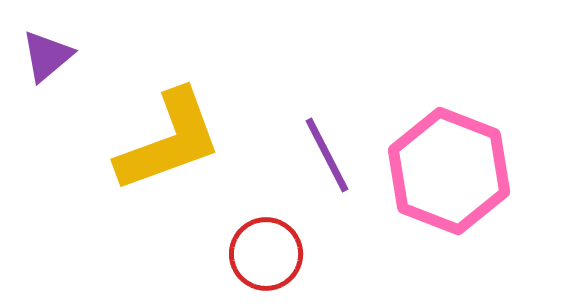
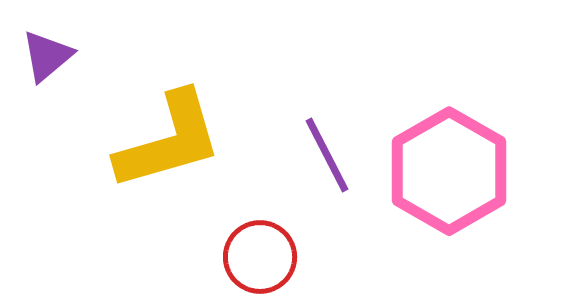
yellow L-shape: rotated 4 degrees clockwise
pink hexagon: rotated 9 degrees clockwise
red circle: moved 6 px left, 3 px down
